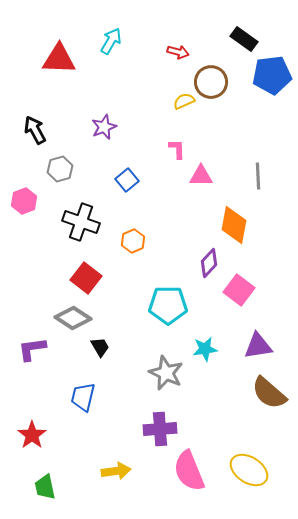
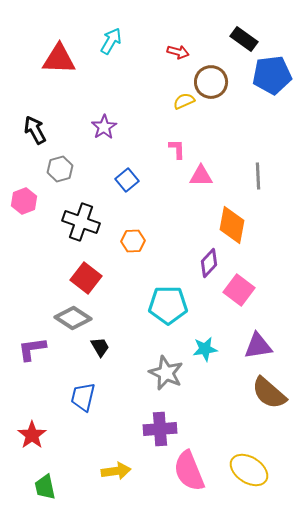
purple star: rotated 10 degrees counterclockwise
orange diamond: moved 2 px left
orange hexagon: rotated 20 degrees clockwise
